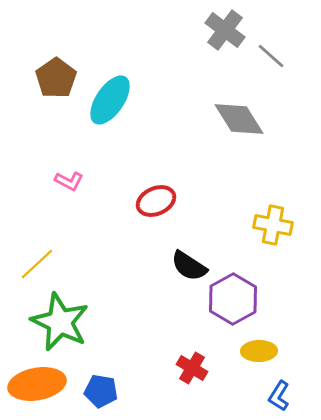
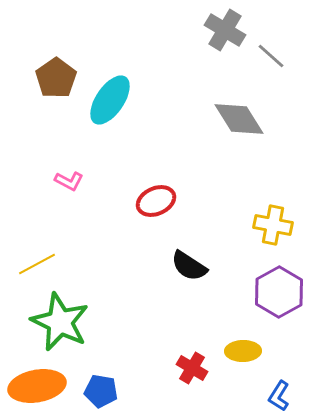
gray cross: rotated 6 degrees counterclockwise
yellow line: rotated 15 degrees clockwise
purple hexagon: moved 46 px right, 7 px up
yellow ellipse: moved 16 px left
orange ellipse: moved 2 px down
